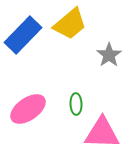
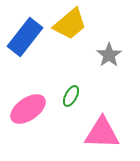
blue rectangle: moved 2 px right, 2 px down; rotated 6 degrees counterclockwise
green ellipse: moved 5 px left, 8 px up; rotated 30 degrees clockwise
